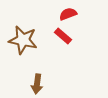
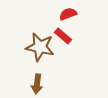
brown star: moved 17 px right, 7 px down
